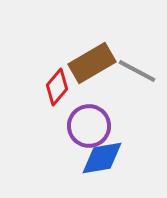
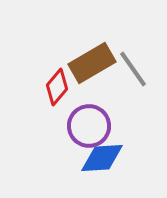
gray line: moved 4 px left, 2 px up; rotated 27 degrees clockwise
blue diamond: rotated 6 degrees clockwise
